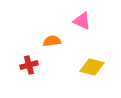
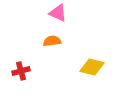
pink triangle: moved 24 px left, 8 px up
red cross: moved 8 px left, 6 px down
